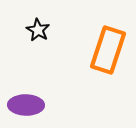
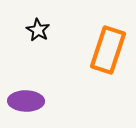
purple ellipse: moved 4 px up
